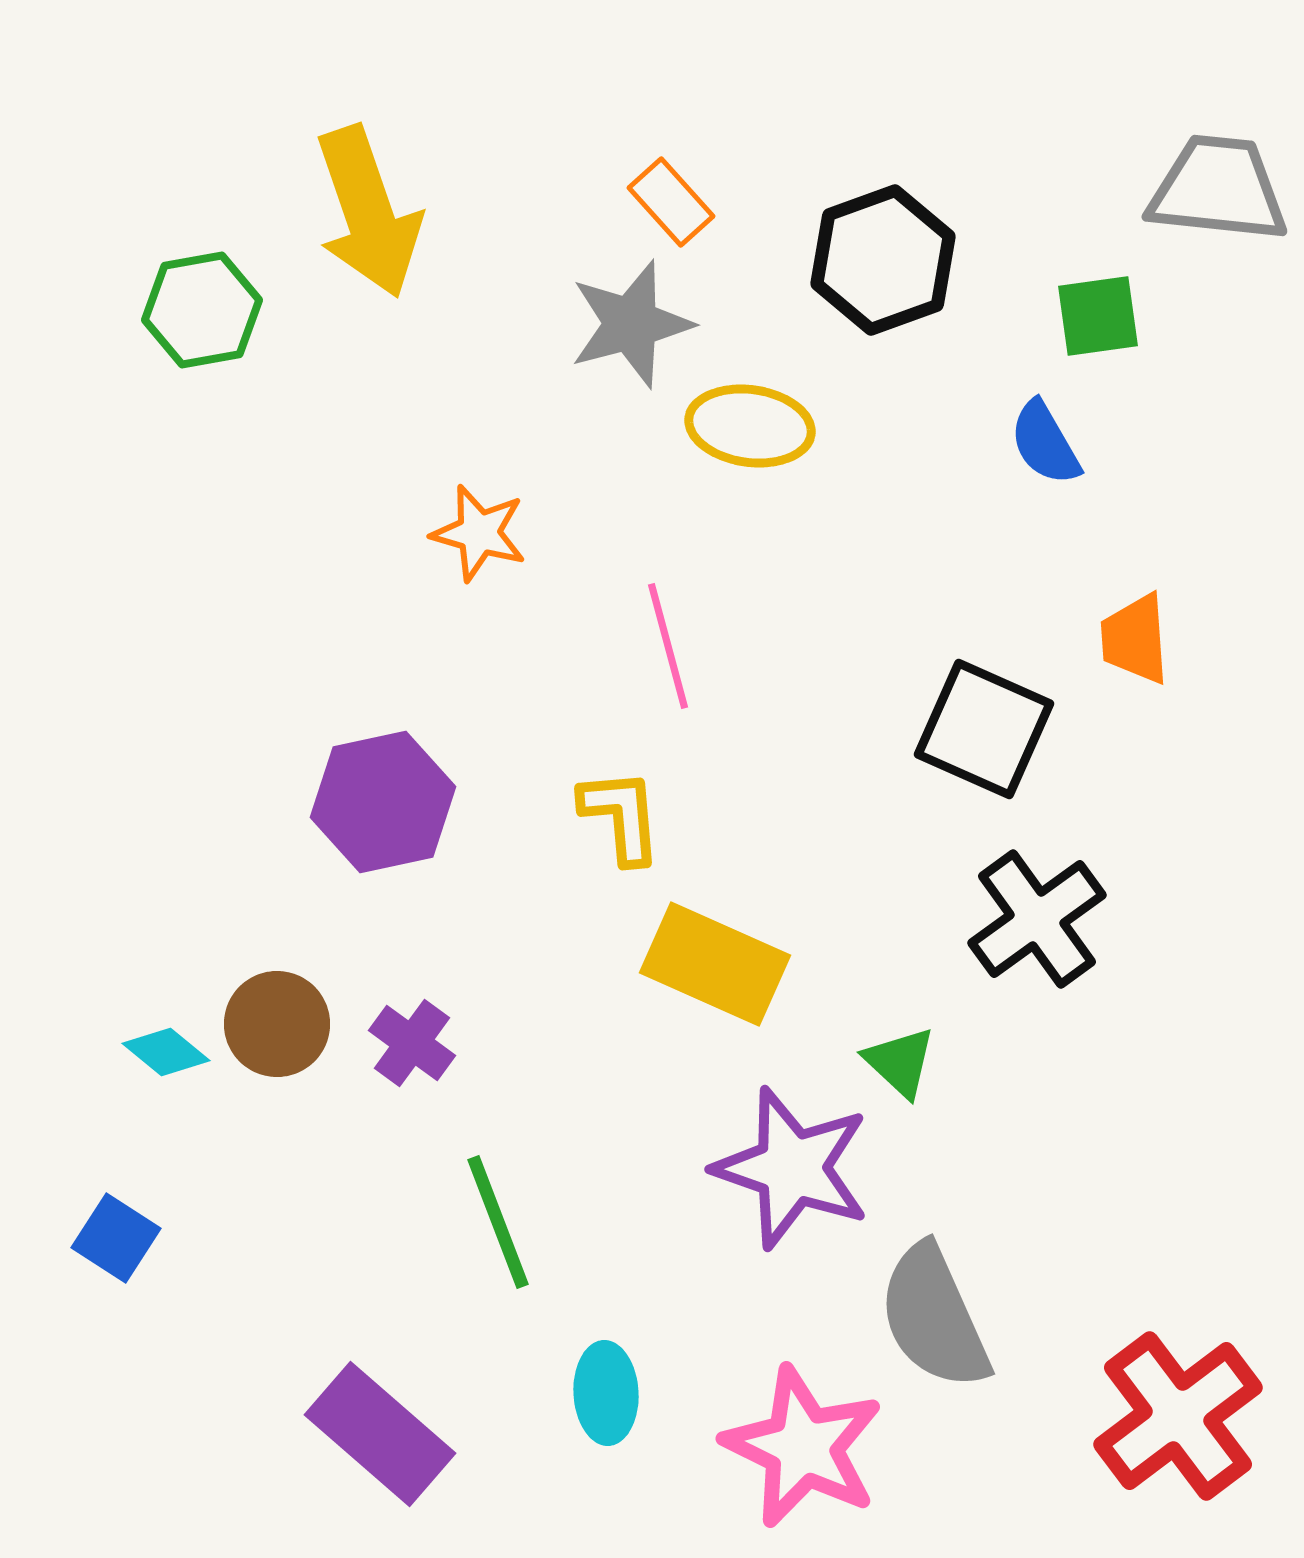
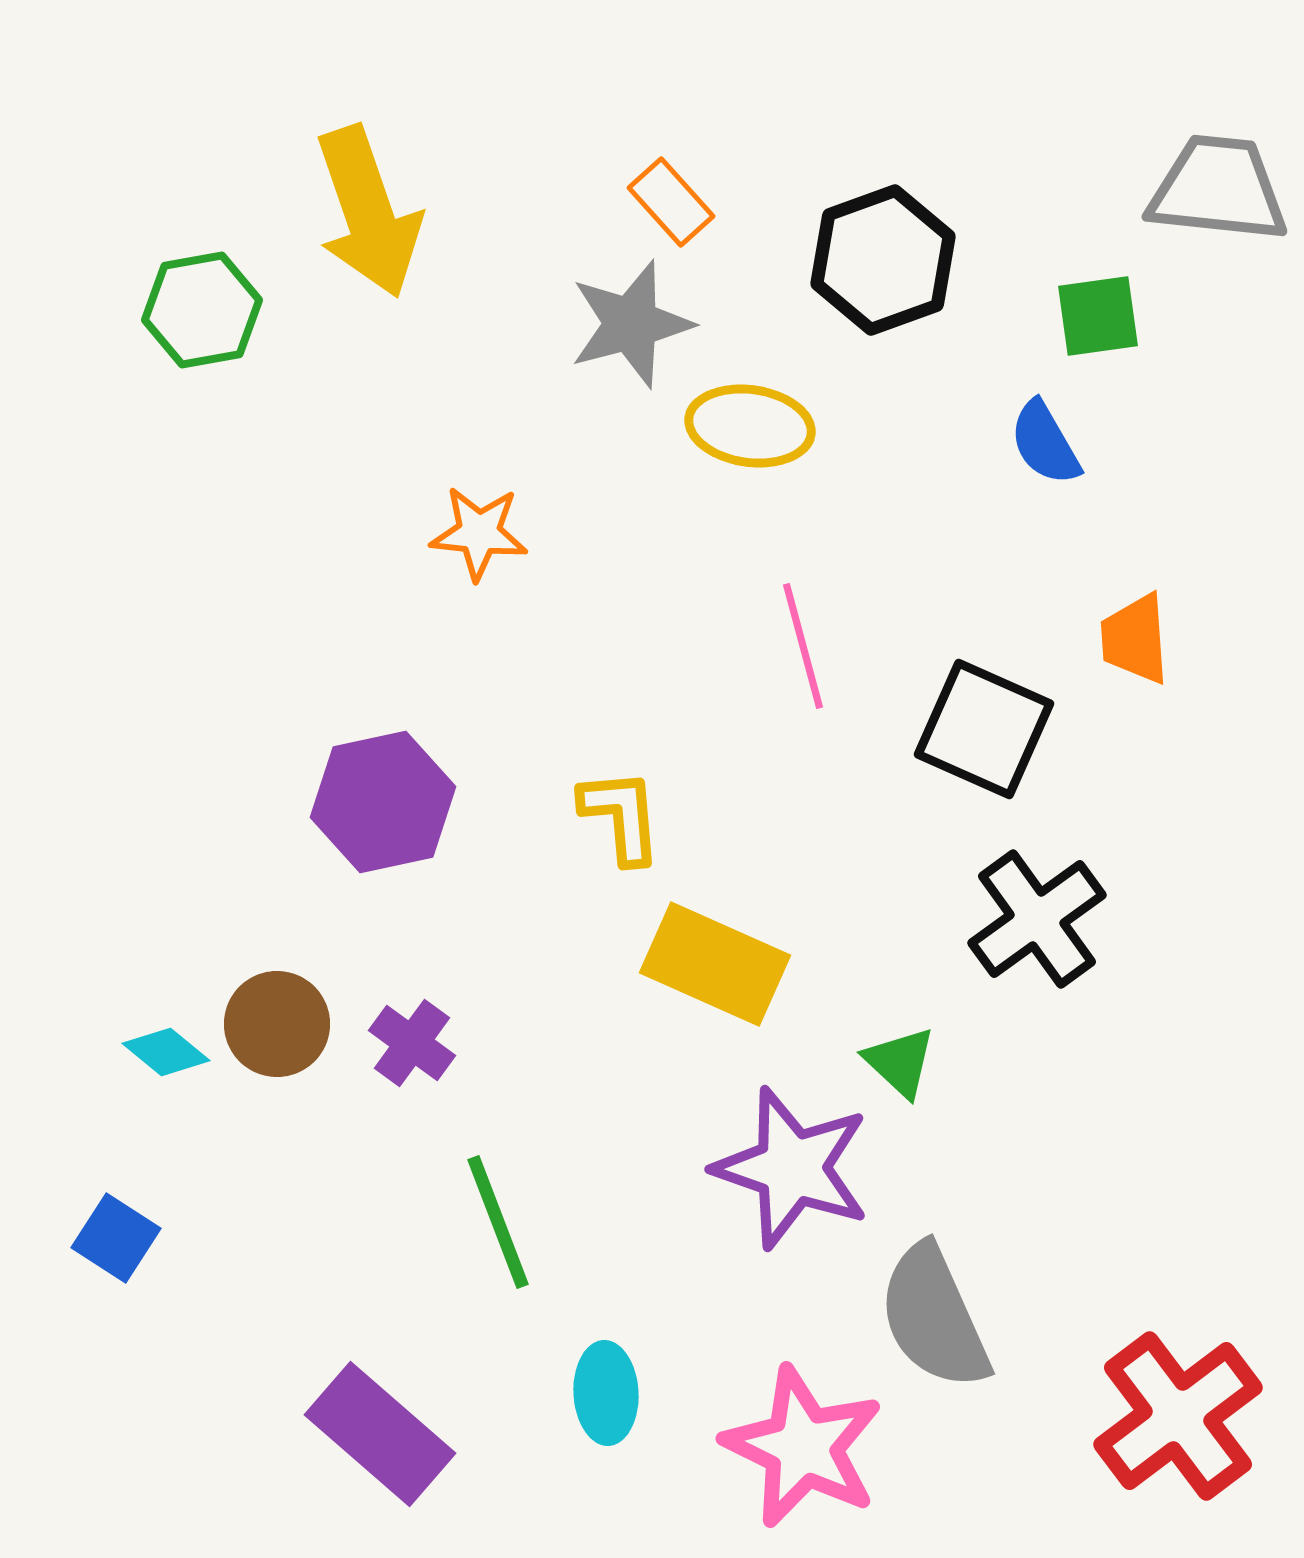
orange star: rotated 10 degrees counterclockwise
pink line: moved 135 px right
